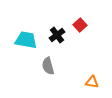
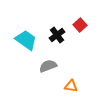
cyan trapezoid: rotated 25 degrees clockwise
gray semicircle: rotated 84 degrees clockwise
orange triangle: moved 21 px left, 4 px down
